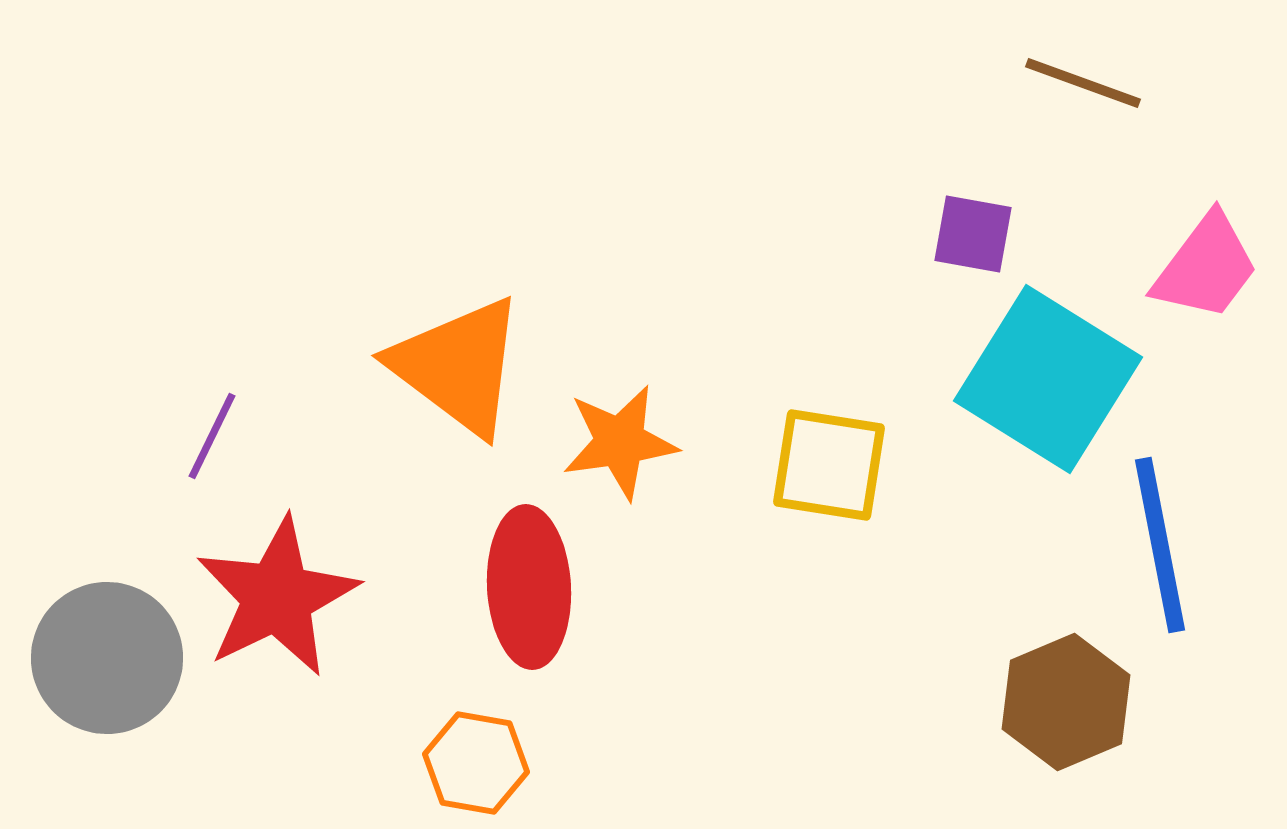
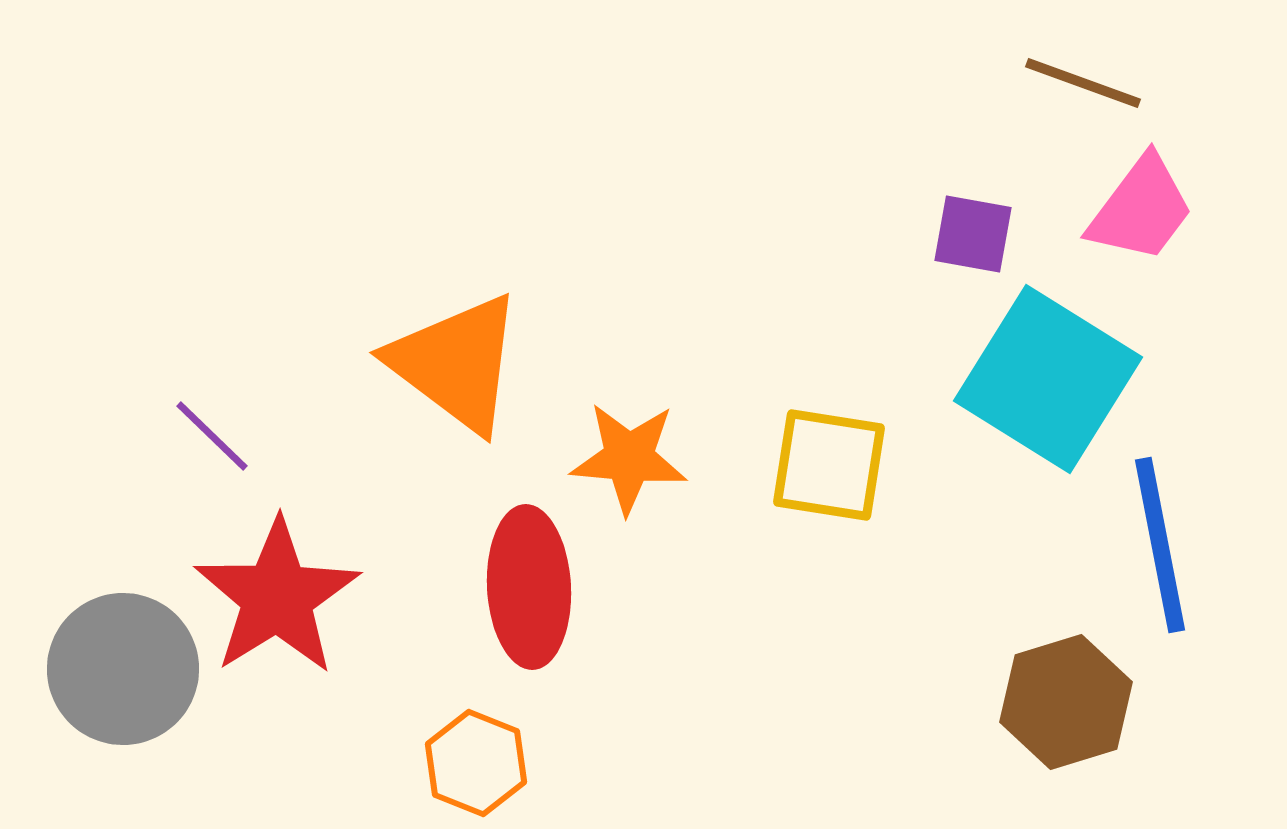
pink trapezoid: moved 65 px left, 58 px up
orange triangle: moved 2 px left, 3 px up
purple line: rotated 72 degrees counterclockwise
orange star: moved 9 px right, 16 px down; rotated 13 degrees clockwise
red star: rotated 6 degrees counterclockwise
gray circle: moved 16 px right, 11 px down
brown hexagon: rotated 6 degrees clockwise
orange hexagon: rotated 12 degrees clockwise
